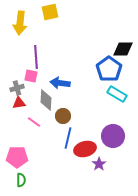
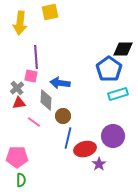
gray cross: rotated 24 degrees counterclockwise
cyan rectangle: moved 1 px right; rotated 48 degrees counterclockwise
